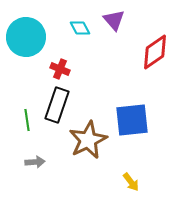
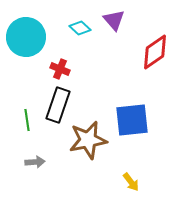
cyan diamond: rotated 20 degrees counterclockwise
black rectangle: moved 1 px right
brown star: rotated 15 degrees clockwise
